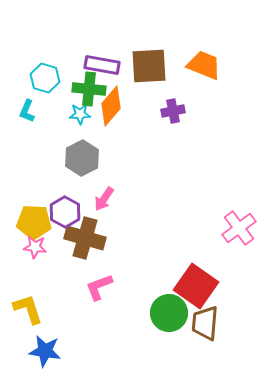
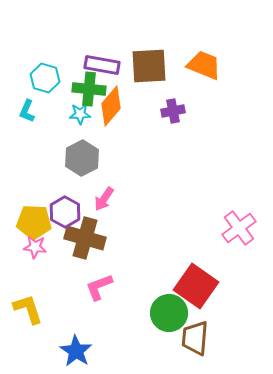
brown trapezoid: moved 10 px left, 15 px down
blue star: moved 31 px right; rotated 24 degrees clockwise
